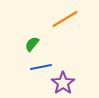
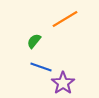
green semicircle: moved 2 px right, 3 px up
blue line: rotated 30 degrees clockwise
